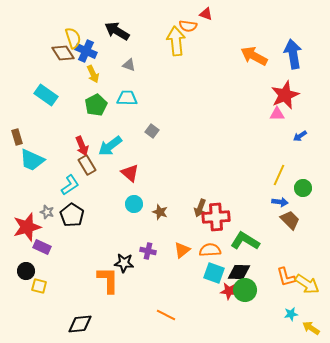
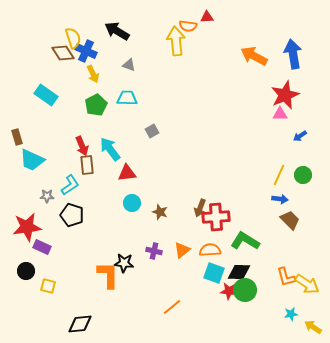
red triangle at (206, 14): moved 1 px right, 3 px down; rotated 24 degrees counterclockwise
pink triangle at (277, 114): moved 3 px right
gray square at (152, 131): rotated 24 degrees clockwise
cyan arrow at (110, 146): moved 3 px down; rotated 90 degrees clockwise
brown rectangle at (87, 165): rotated 24 degrees clockwise
red triangle at (130, 173): moved 3 px left; rotated 48 degrees counterclockwise
green circle at (303, 188): moved 13 px up
blue arrow at (280, 202): moved 3 px up
cyan circle at (134, 204): moved 2 px left, 1 px up
gray star at (47, 212): moved 16 px up; rotated 16 degrees counterclockwise
black pentagon at (72, 215): rotated 15 degrees counterclockwise
red star at (27, 227): rotated 8 degrees clockwise
purple cross at (148, 251): moved 6 px right
orange L-shape at (108, 280): moved 5 px up
yellow square at (39, 286): moved 9 px right
orange line at (166, 315): moved 6 px right, 8 px up; rotated 66 degrees counterclockwise
yellow arrow at (311, 328): moved 2 px right, 1 px up
